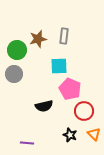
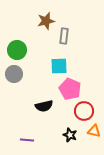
brown star: moved 8 px right, 18 px up
orange triangle: moved 3 px up; rotated 32 degrees counterclockwise
purple line: moved 3 px up
